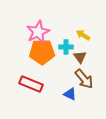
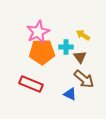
brown arrow: rotated 10 degrees counterclockwise
